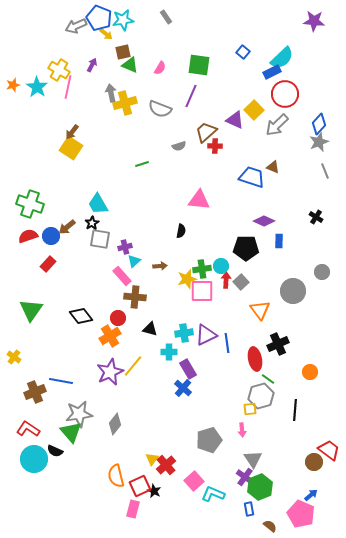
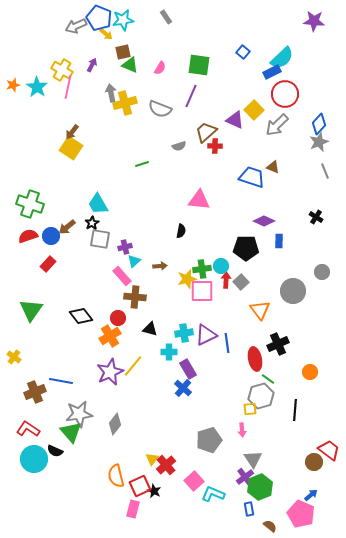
yellow cross at (59, 70): moved 3 px right
purple cross at (245, 477): rotated 18 degrees clockwise
